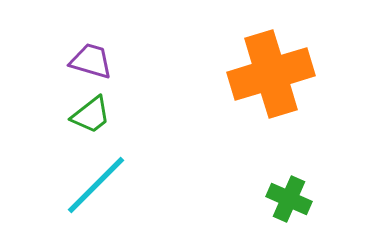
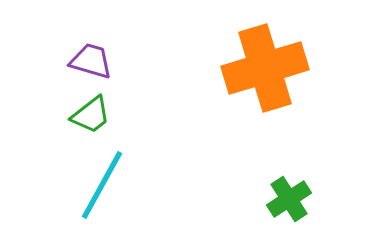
orange cross: moved 6 px left, 6 px up
cyan line: moved 6 px right; rotated 16 degrees counterclockwise
green cross: rotated 33 degrees clockwise
